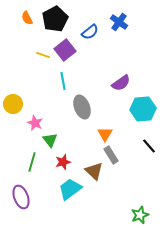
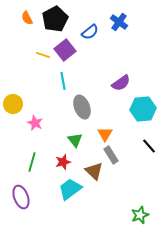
green triangle: moved 25 px right
